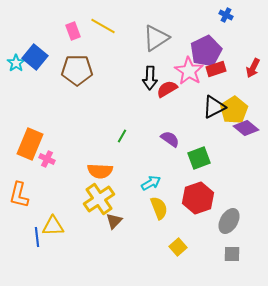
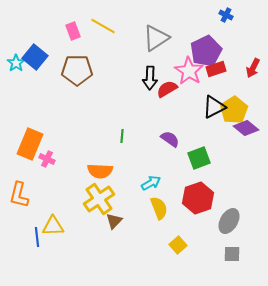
green line: rotated 24 degrees counterclockwise
yellow square: moved 2 px up
